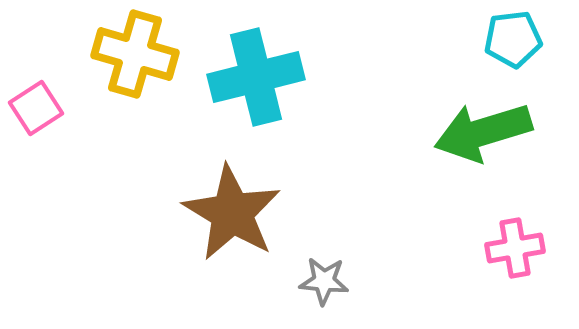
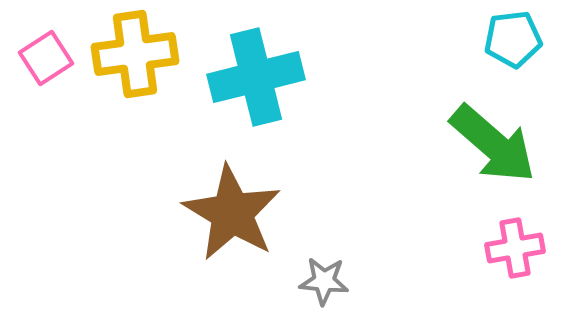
yellow cross: rotated 24 degrees counterclockwise
pink square: moved 10 px right, 50 px up
green arrow: moved 10 px right, 12 px down; rotated 122 degrees counterclockwise
